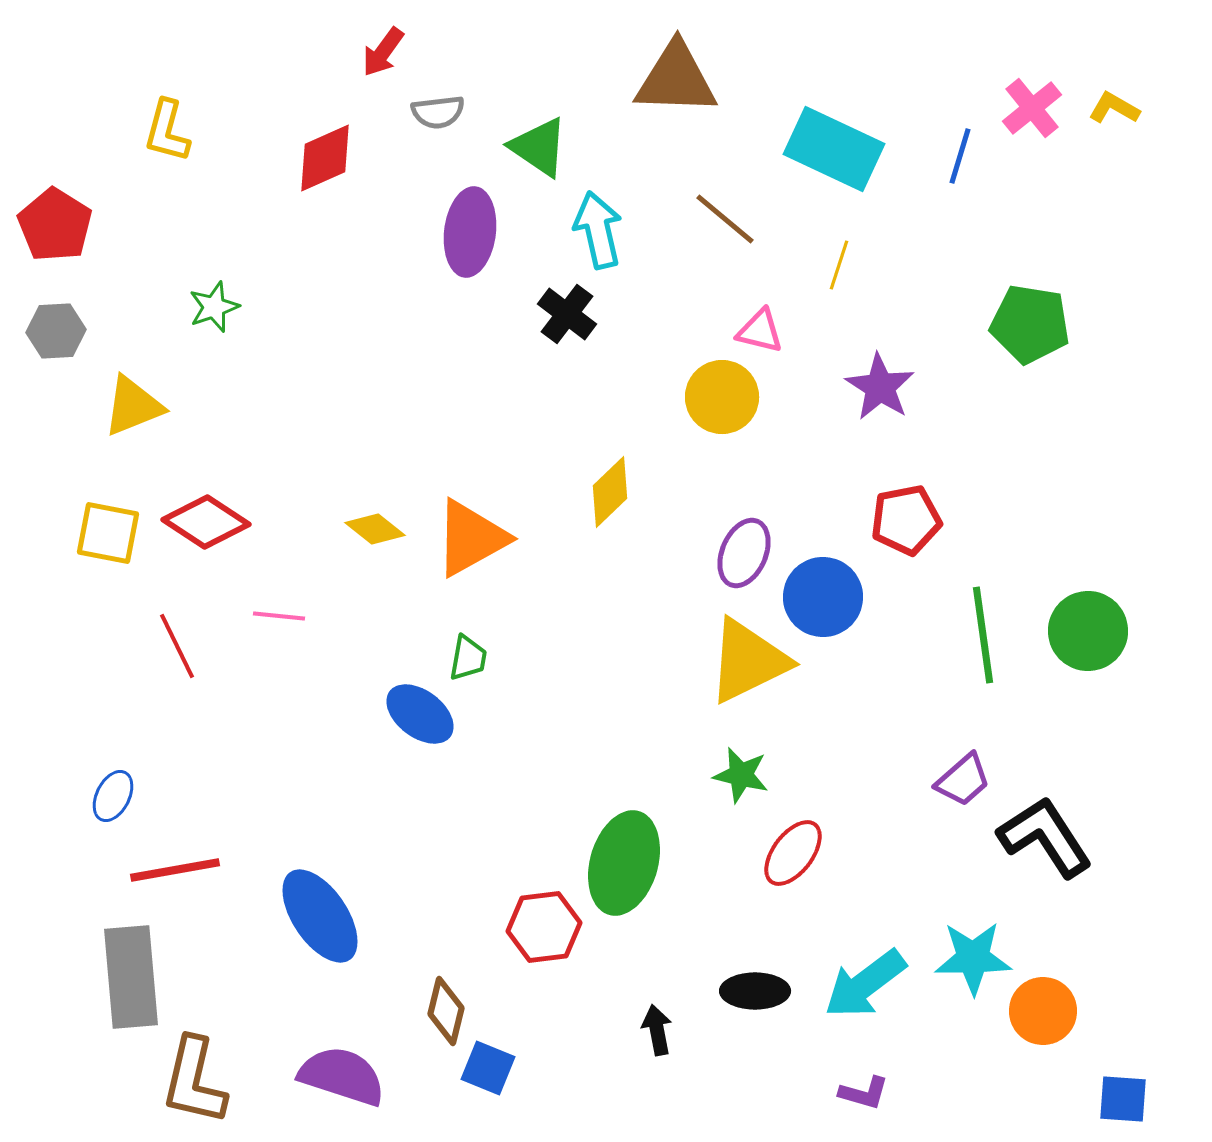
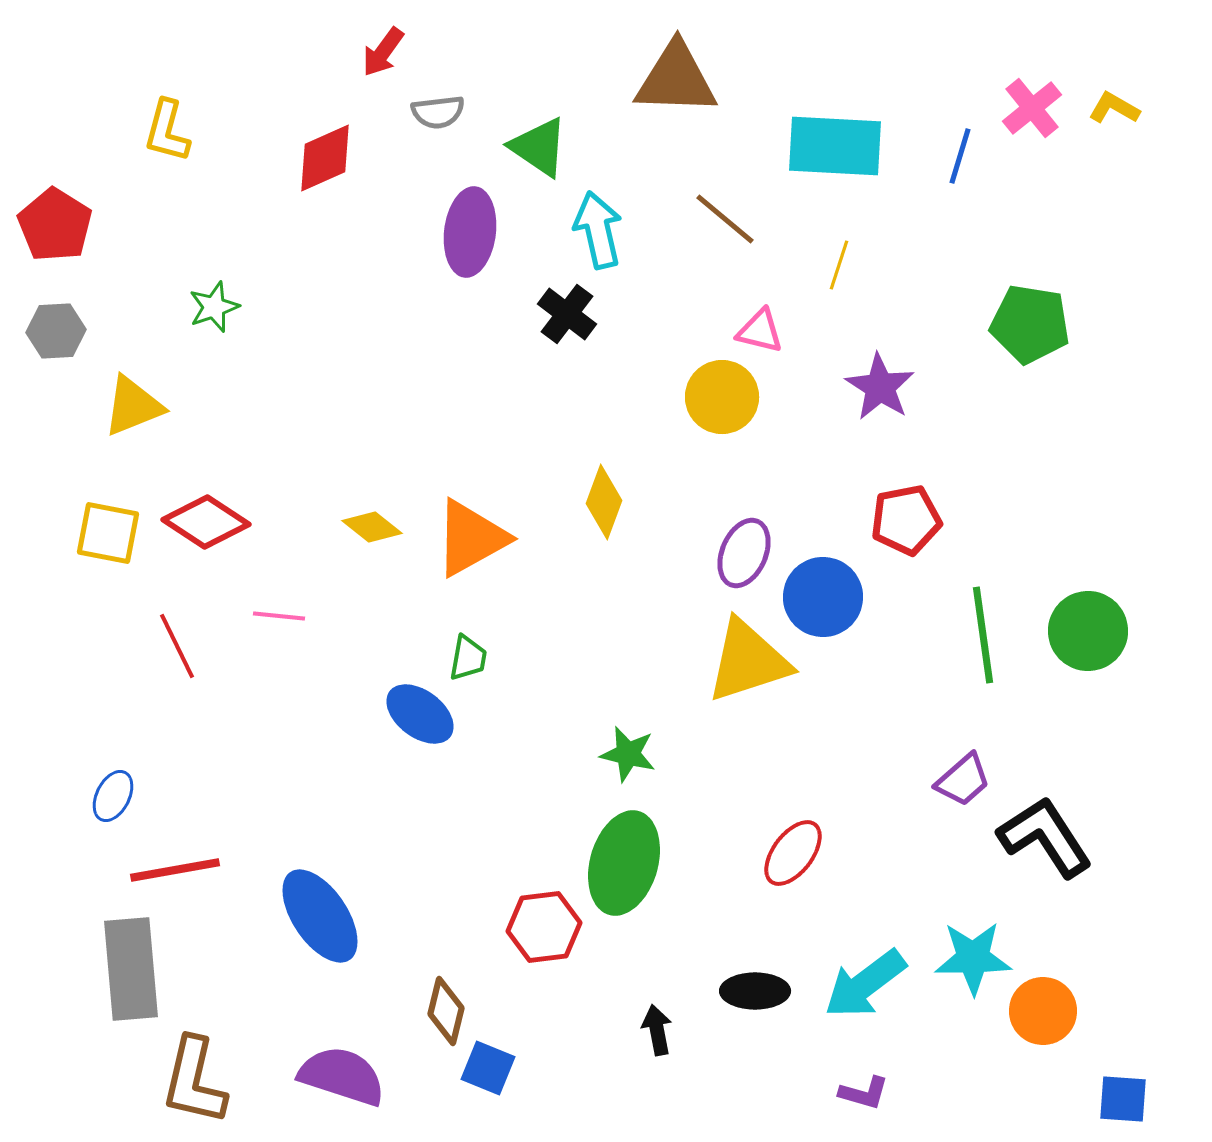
cyan rectangle at (834, 149): moved 1 px right, 3 px up; rotated 22 degrees counterclockwise
yellow diamond at (610, 492): moved 6 px left, 10 px down; rotated 26 degrees counterclockwise
yellow diamond at (375, 529): moved 3 px left, 2 px up
yellow triangle at (748, 661): rotated 8 degrees clockwise
green star at (741, 775): moved 113 px left, 21 px up
gray rectangle at (131, 977): moved 8 px up
